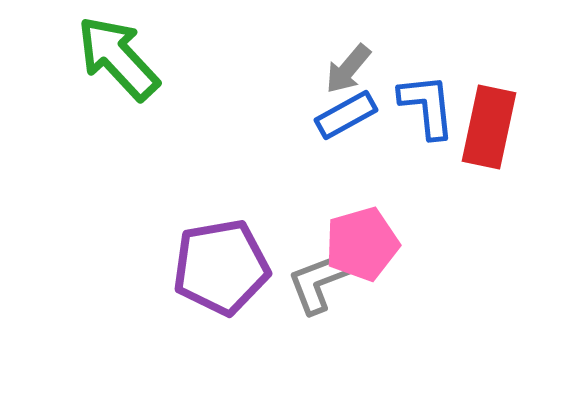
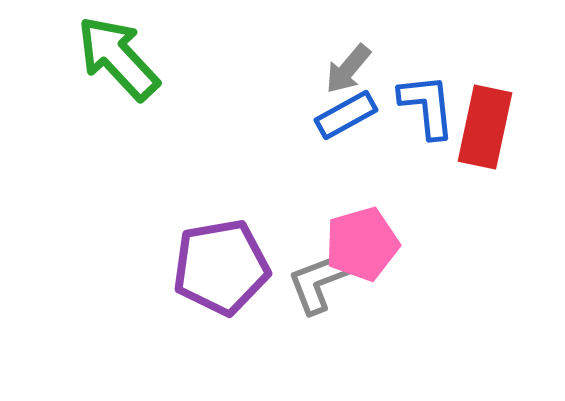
red rectangle: moved 4 px left
